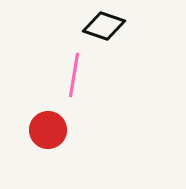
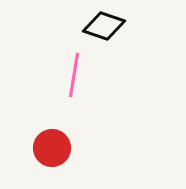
red circle: moved 4 px right, 18 px down
